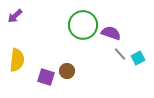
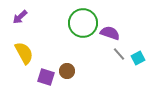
purple arrow: moved 5 px right, 1 px down
green circle: moved 2 px up
purple semicircle: moved 1 px left
gray line: moved 1 px left
yellow semicircle: moved 7 px right, 7 px up; rotated 35 degrees counterclockwise
